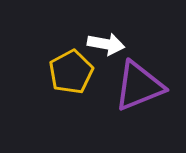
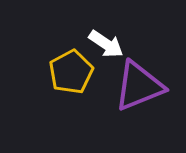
white arrow: rotated 24 degrees clockwise
